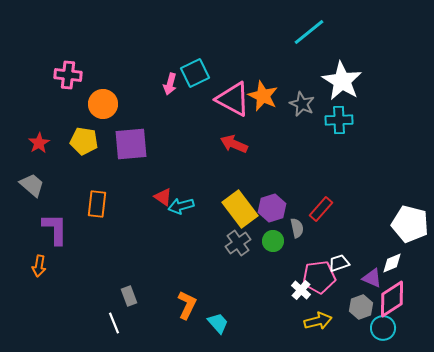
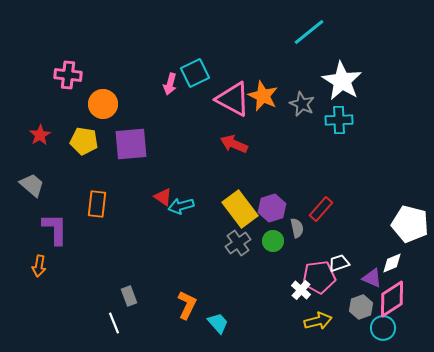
red star: moved 1 px right, 8 px up
